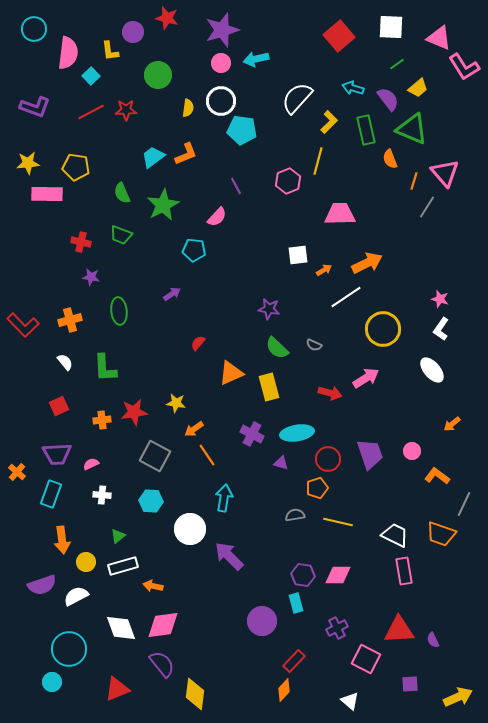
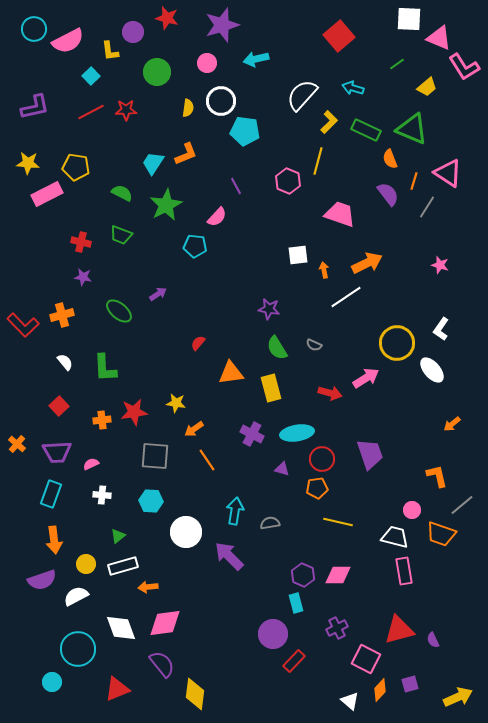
white square at (391, 27): moved 18 px right, 8 px up
purple star at (222, 30): moved 5 px up
pink semicircle at (68, 53): moved 12 px up; rotated 56 degrees clockwise
pink circle at (221, 63): moved 14 px left
green circle at (158, 75): moved 1 px left, 3 px up
yellow trapezoid at (418, 88): moved 9 px right, 1 px up
white semicircle at (297, 98): moved 5 px right, 3 px up
purple semicircle at (388, 99): moved 95 px down
purple L-shape at (35, 107): rotated 32 degrees counterclockwise
cyan pentagon at (242, 130): moved 3 px right, 1 px down
green rectangle at (366, 130): rotated 52 degrees counterclockwise
cyan trapezoid at (153, 157): moved 6 px down; rotated 20 degrees counterclockwise
yellow star at (28, 163): rotated 10 degrees clockwise
pink triangle at (445, 173): moved 3 px right; rotated 16 degrees counterclockwise
pink hexagon at (288, 181): rotated 15 degrees counterclockwise
green semicircle at (122, 193): rotated 140 degrees clockwise
pink rectangle at (47, 194): rotated 28 degrees counterclockwise
green star at (163, 205): moved 3 px right
pink trapezoid at (340, 214): rotated 20 degrees clockwise
cyan pentagon at (194, 250): moved 1 px right, 4 px up
orange arrow at (324, 270): rotated 70 degrees counterclockwise
purple star at (91, 277): moved 8 px left
purple arrow at (172, 294): moved 14 px left
pink star at (440, 299): moved 34 px up
green ellipse at (119, 311): rotated 44 degrees counterclockwise
orange cross at (70, 320): moved 8 px left, 5 px up
yellow circle at (383, 329): moved 14 px right, 14 px down
green semicircle at (277, 348): rotated 15 degrees clockwise
orange triangle at (231, 373): rotated 16 degrees clockwise
yellow rectangle at (269, 387): moved 2 px right, 1 px down
red square at (59, 406): rotated 18 degrees counterclockwise
pink circle at (412, 451): moved 59 px down
purple trapezoid at (57, 454): moved 2 px up
orange line at (207, 455): moved 5 px down
gray square at (155, 456): rotated 24 degrees counterclockwise
red circle at (328, 459): moved 6 px left
purple triangle at (281, 463): moved 1 px right, 6 px down
orange cross at (17, 472): moved 28 px up
orange L-shape at (437, 476): rotated 40 degrees clockwise
orange pentagon at (317, 488): rotated 10 degrees clockwise
cyan arrow at (224, 498): moved 11 px right, 13 px down
gray line at (464, 504): moved 2 px left, 1 px down; rotated 25 degrees clockwise
gray semicircle at (295, 515): moved 25 px left, 8 px down
white circle at (190, 529): moved 4 px left, 3 px down
white trapezoid at (395, 535): moved 2 px down; rotated 12 degrees counterclockwise
orange arrow at (62, 540): moved 8 px left
yellow circle at (86, 562): moved 2 px down
purple hexagon at (303, 575): rotated 15 degrees clockwise
purple semicircle at (42, 585): moved 5 px up
orange arrow at (153, 586): moved 5 px left, 1 px down; rotated 18 degrees counterclockwise
purple circle at (262, 621): moved 11 px right, 13 px down
pink diamond at (163, 625): moved 2 px right, 2 px up
red triangle at (399, 630): rotated 12 degrees counterclockwise
cyan circle at (69, 649): moved 9 px right
purple square at (410, 684): rotated 12 degrees counterclockwise
orange diamond at (284, 690): moved 96 px right
